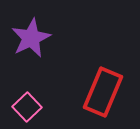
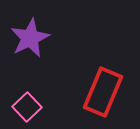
purple star: moved 1 px left
